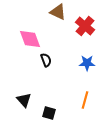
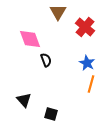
brown triangle: rotated 36 degrees clockwise
red cross: moved 1 px down
blue star: rotated 28 degrees clockwise
orange line: moved 6 px right, 16 px up
black square: moved 2 px right, 1 px down
